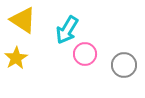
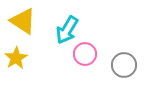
yellow triangle: moved 1 px down
